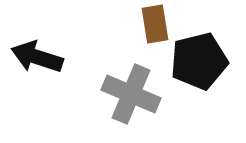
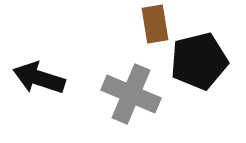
black arrow: moved 2 px right, 21 px down
